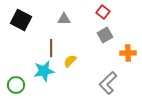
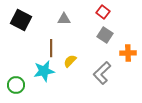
gray square: rotated 28 degrees counterclockwise
gray L-shape: moved 6 px left, 10 px up
